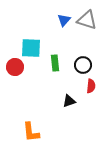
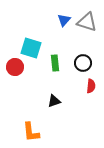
gray triangle: moved 2 px down
cyan square: rotated 15 degrees clockwise
black circle: moved 2 px up
black triangle: moved 15 px left
